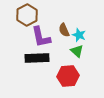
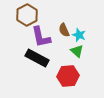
black rectangle: rotated 30 degrees clockwise
